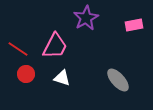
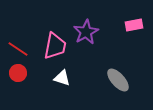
purple star: moved 14 px down
pink trapezoid: rotated 16 degrees counterclockwise
red circle: moved 8 px left, 1 px up
